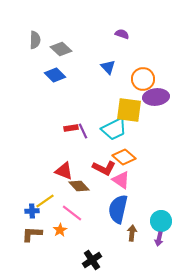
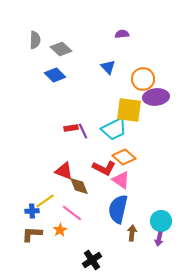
purple semicircle: rotated 24 degrees counterclockwise
brown diamond: rotated 20 degrees clockwise
